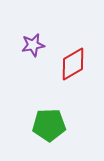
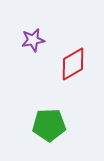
purple star: moved 5 px up
